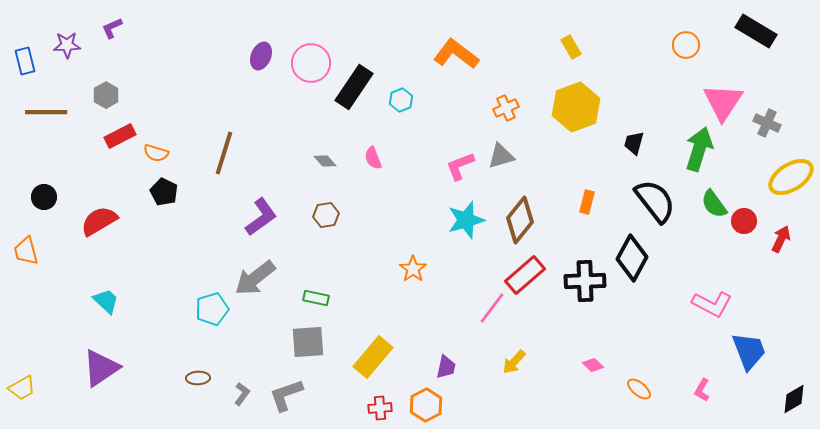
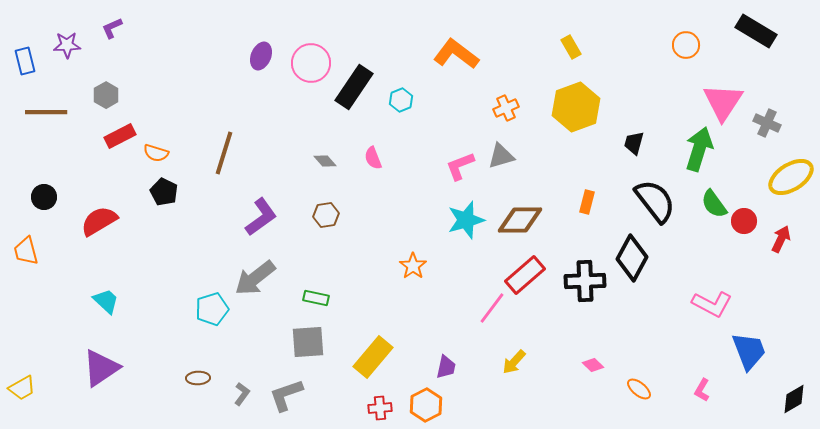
brown diamond at (520, 220): rotated 51 degrees clockwise
orange star at (413, 269): moved 3 px up
